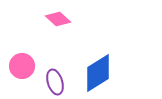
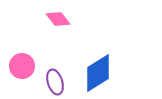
pink diamond: rotated 10 degrees clockwise
